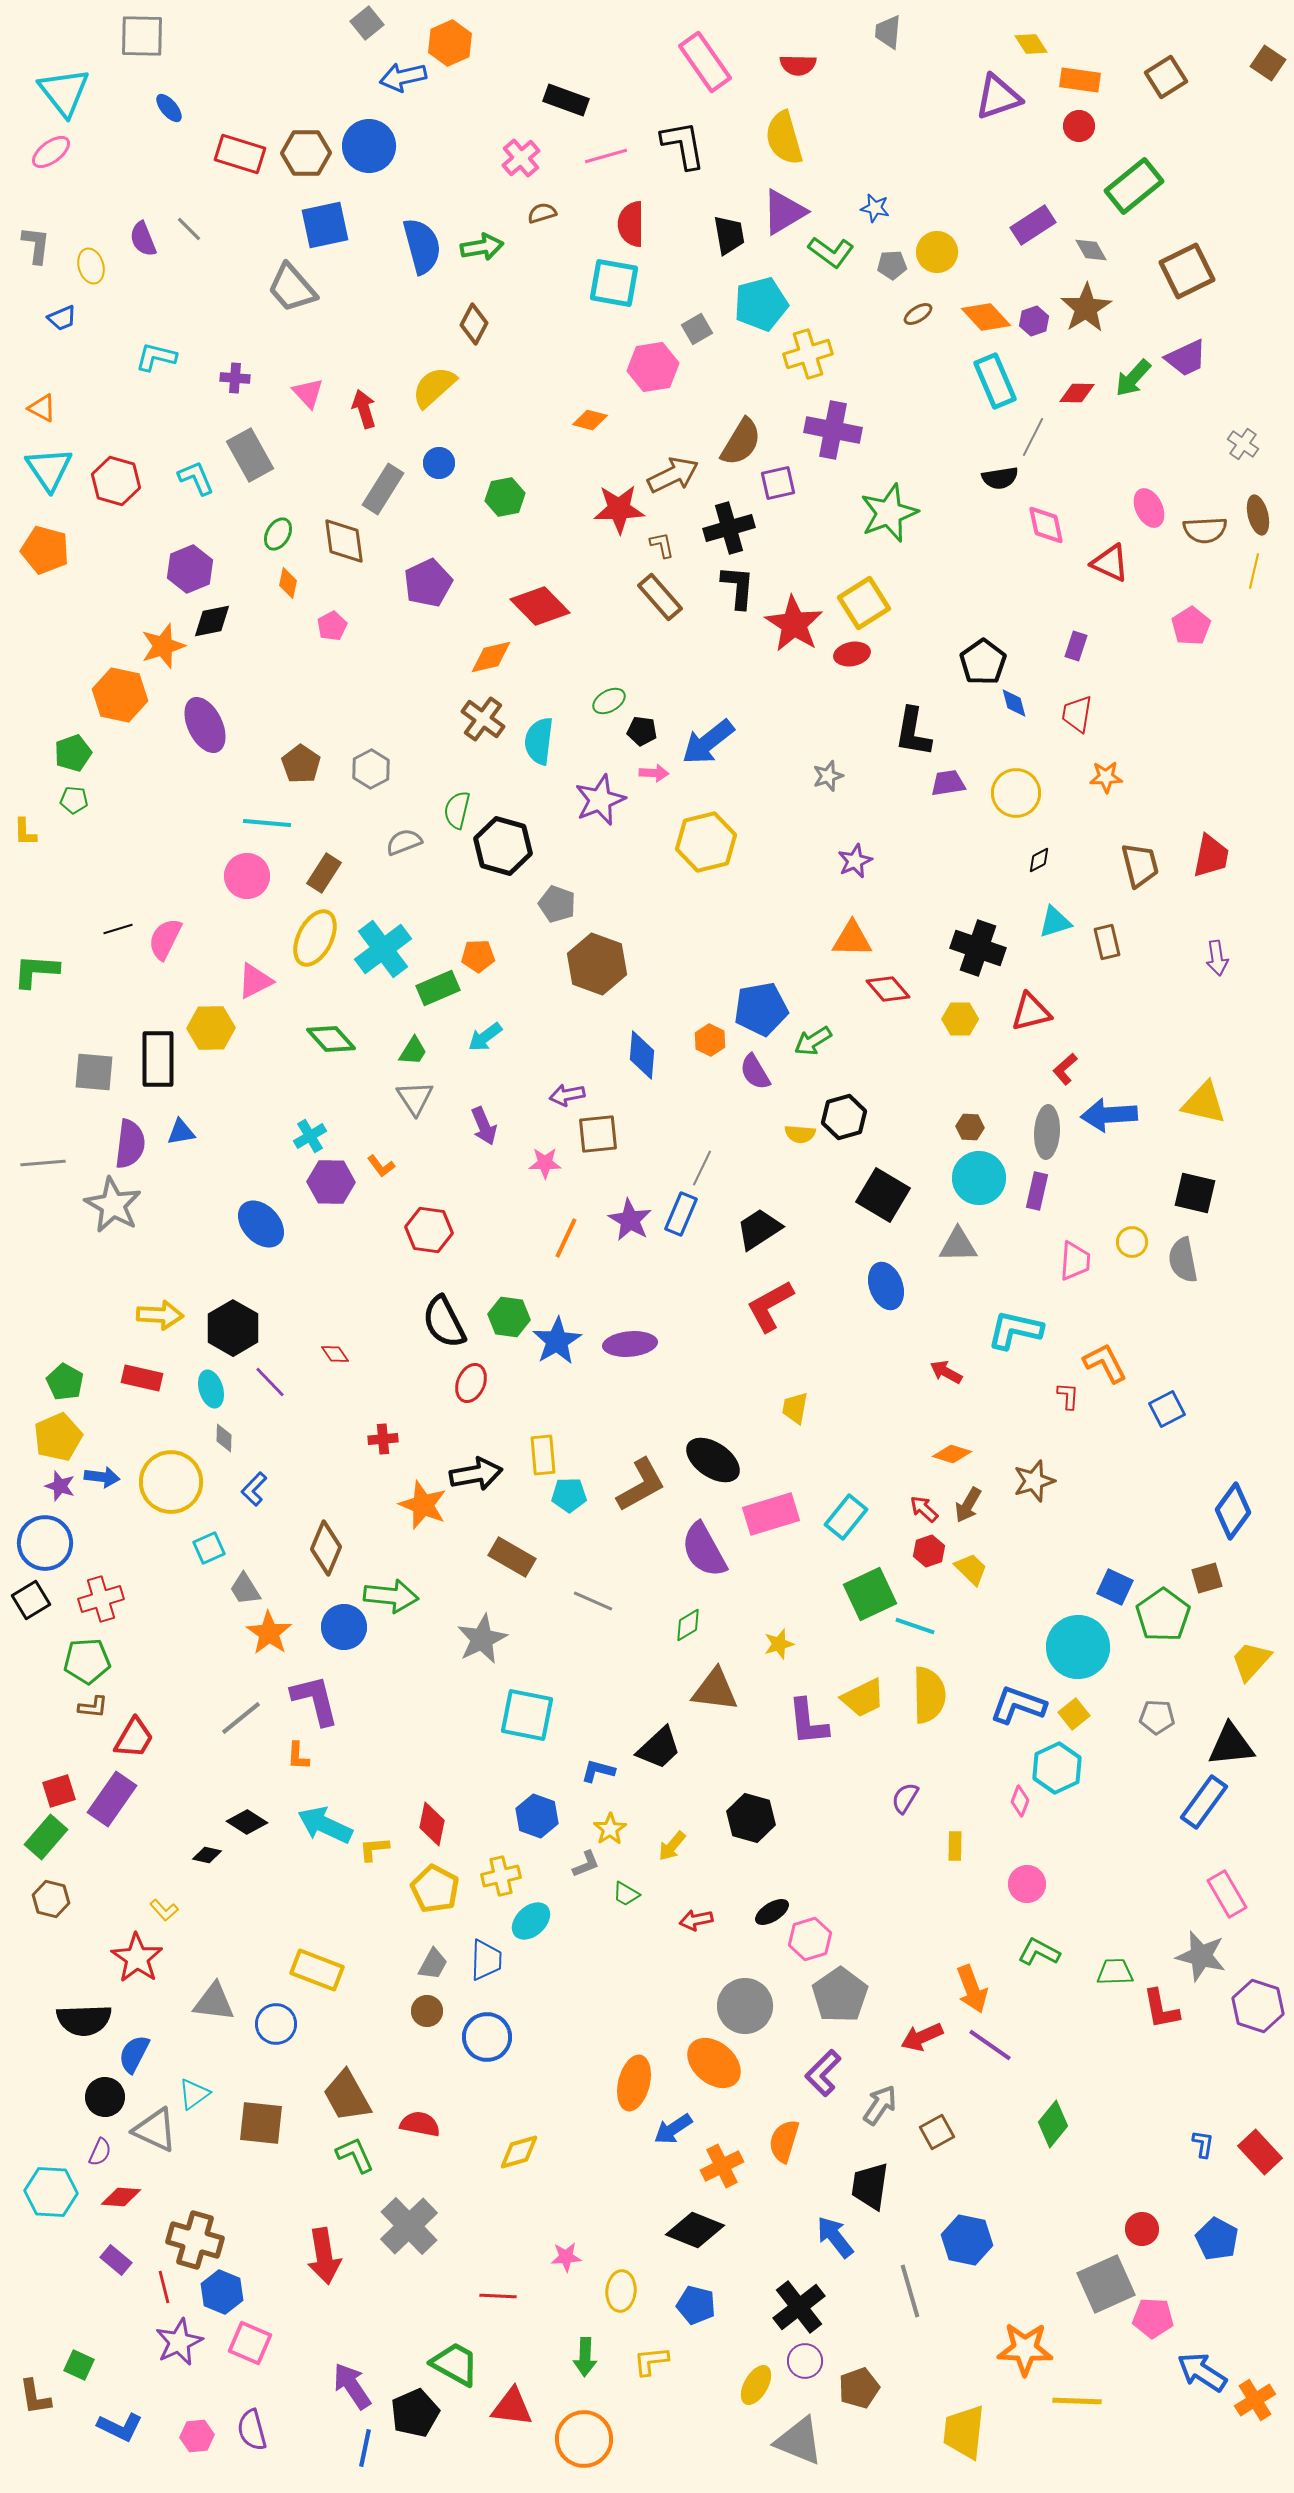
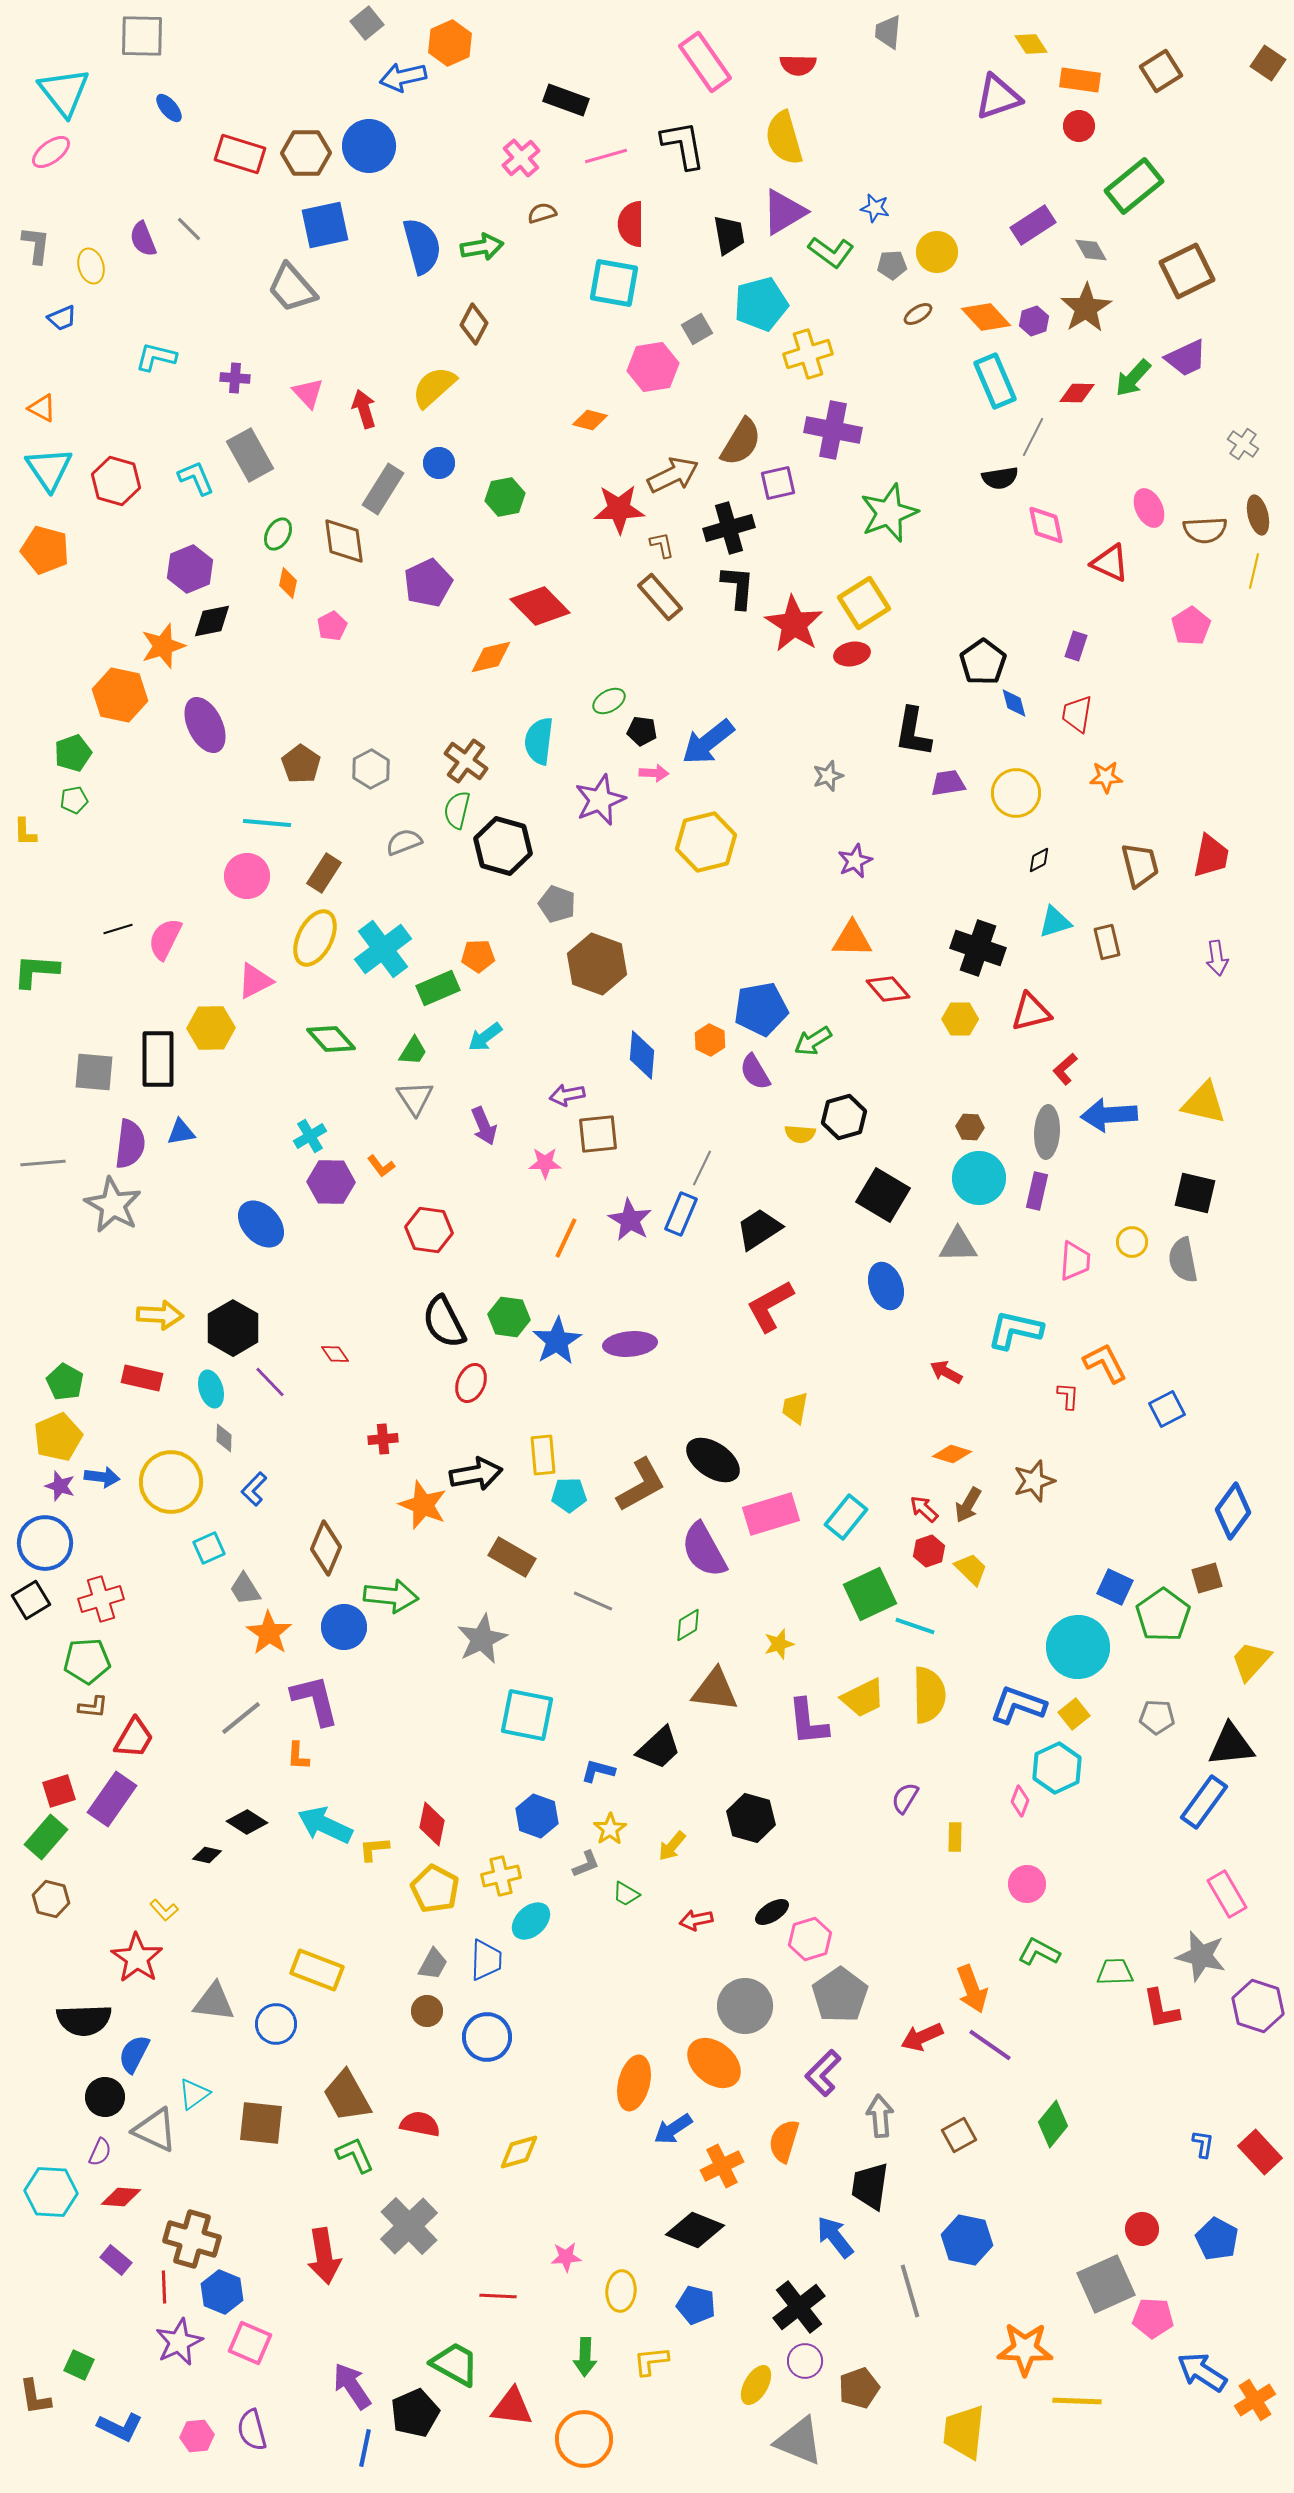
brown square at (1166, 77): moved 5 px left, 6 px up
brown cross at (483, 719): moved 17 px left, 42 px down
green pentagon at (74, 800): rotated 16 degrees counterclockwise
yellow rectangle at (955, 1846): moved 9 px up
gray arrow at (880, 2105): moved 11 px down; rotated 39 degrees counterclockwise
brown square at (937, 2132): moved 22 px right, 3 px down
brown cross at (195, 2240): moved 3 px left, 1 px up
red line at (164, 2287): rotated 12 degrees clockwise
